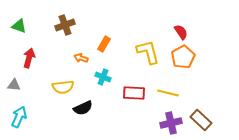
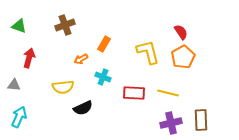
orange arrow: moved 1 px down; rotated 48 degrees counterclockwise
brown rectangle: rotated 45 degrees clockwise
